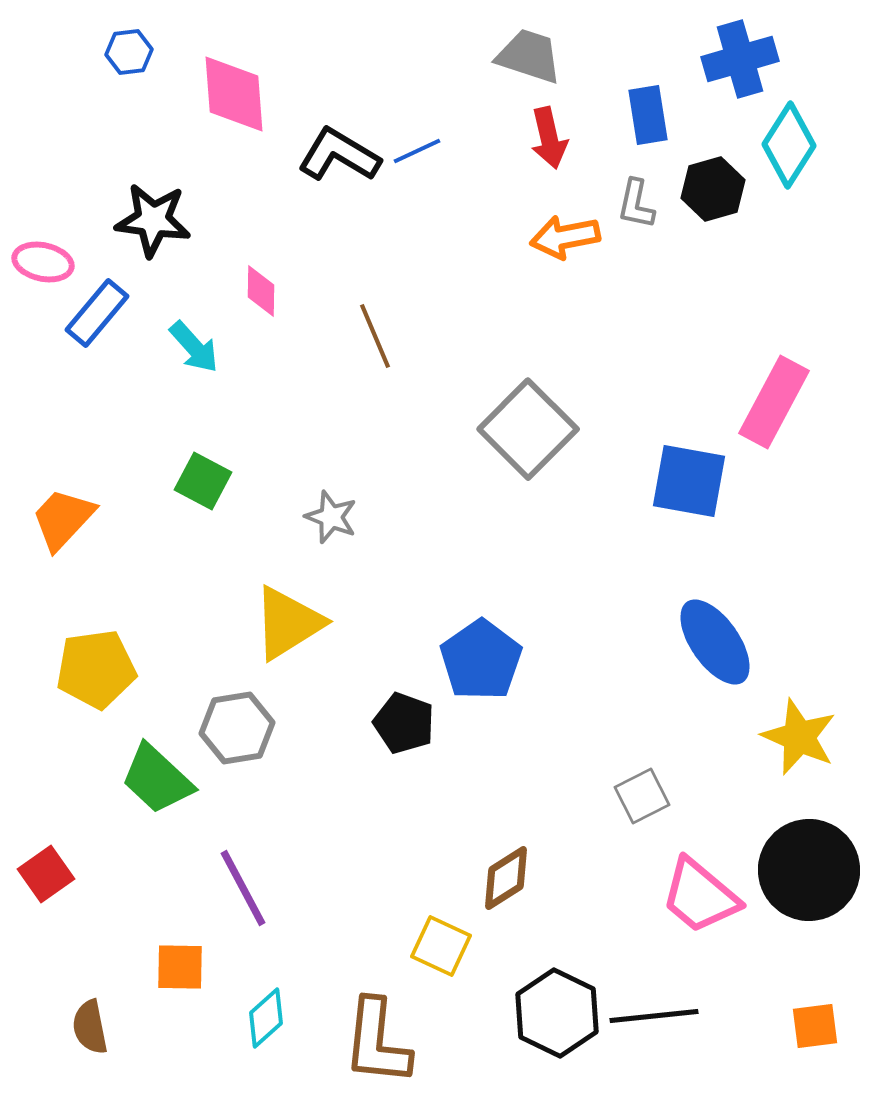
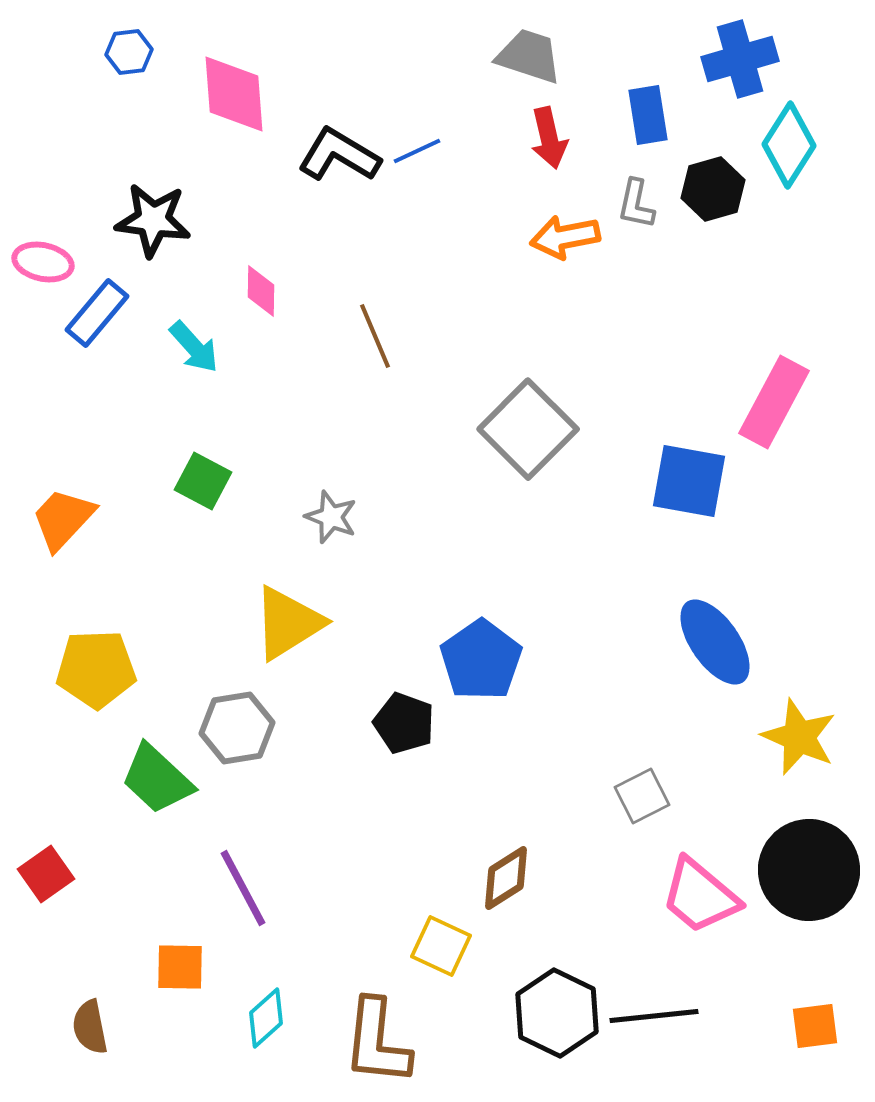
yellow pentagon at (96, 669): rotated 6 degrees clockwise
